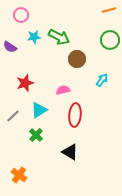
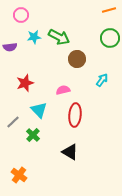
green circle: moved 2 px up
purple semicircle: rotated 40 degrees counterclockwise
cyan triangle: rotated 42 degrees counterclockwise
gray line: moved 6 px down
green cross: moved 3 px left
